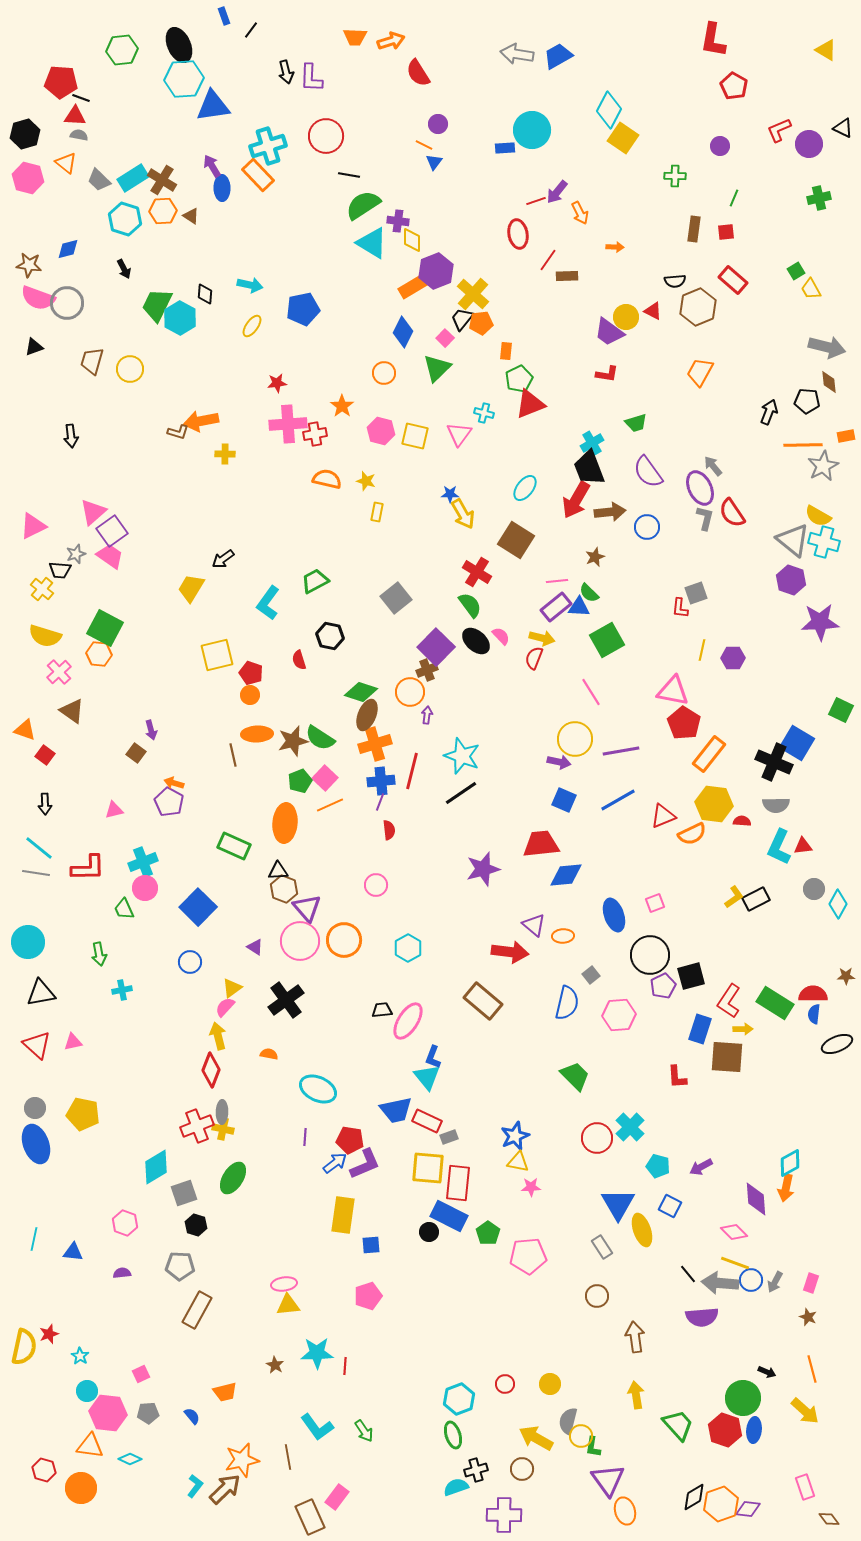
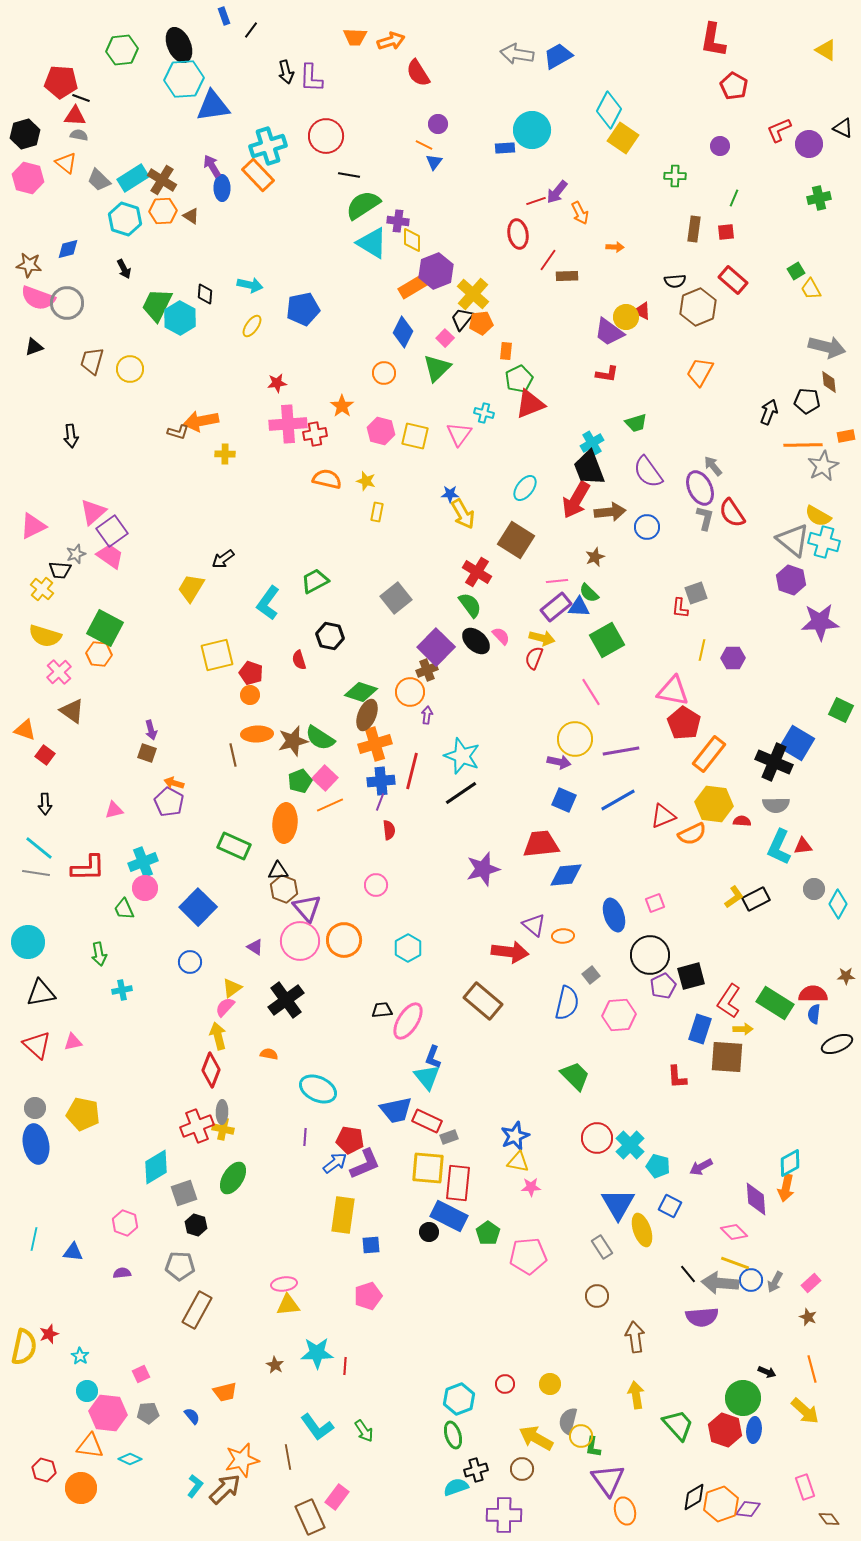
red triangle at (653, 311): moved 11 px left
brown square at (136, 753): moved 11 px right; rotated 18 degrees counterclockwise
cyan cross at (630, 1127): moved 18 px down
blue ellipse at (36, 1144): rotated 9 degrees clockwise
pink rectangle at (811, 1283): rotated 30 degrees clockwise
